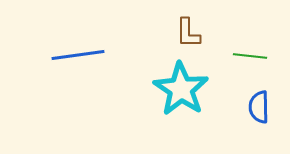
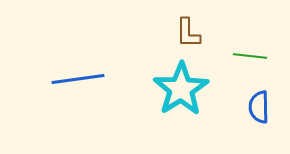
blue line: moved 24 px down
cyan star: rotated 6 degrees clockwise
